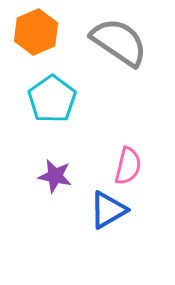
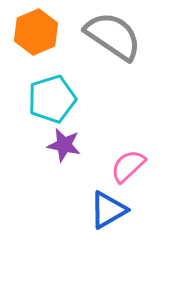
gray semicircle: moved 6 px left, 6 px up
cyan pentagon: rotated 18 degrees clockwise
pink semicircle: rotated 147 degrees counterclockwise
purple star: moved 9 px right, 31 px up
